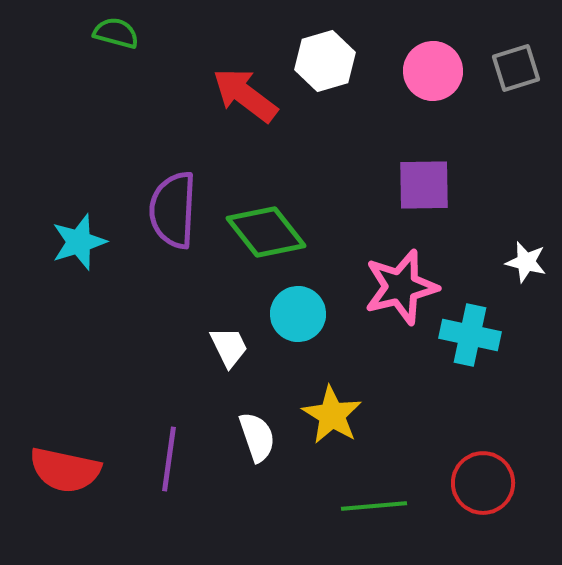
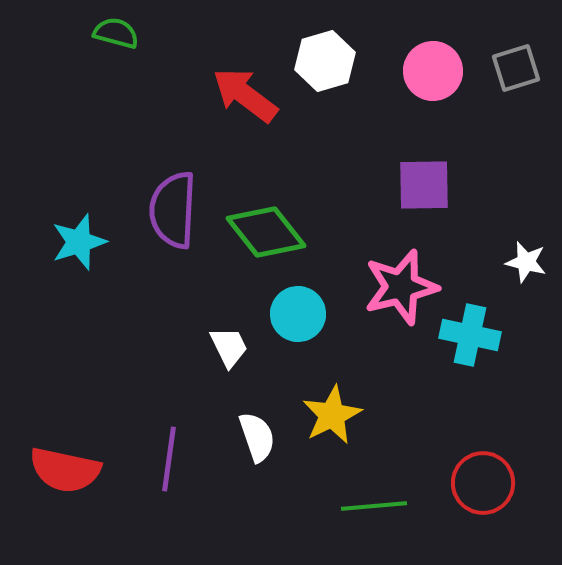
yellow star: rotated 14 degrees clockwise
